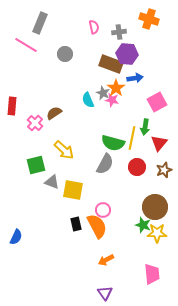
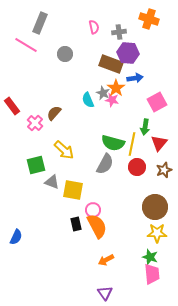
purple hexagon: moved 1 px right, 1 px up
red rectangle: rotated 42 degrees counterclockwise
brown semicircle: rotated 14 degrees counterclockwise
yellow line: moved 6 px down
pink circle: moved 10 px left
green star: moved 7 px right, 32 px down
